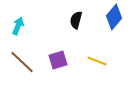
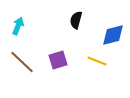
blue diamond: moved 1 px left, 18 px down; rotated 35 degrees clockwise
